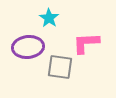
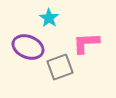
purple ellipse: rotated 28 degrees clockwise
gray square: rotated 28 degrees counterclockwise
